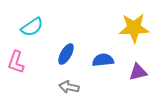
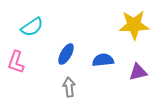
yellow star: moved 3 px up
gray arrow: rotated 72 degrees clockwise
